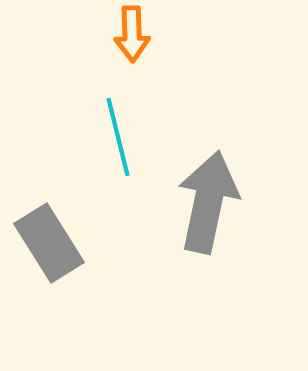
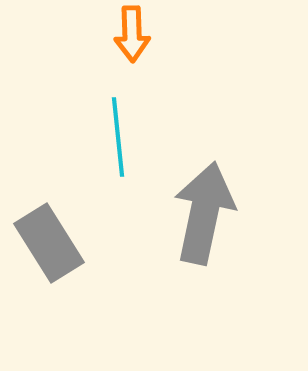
cyan line: rotated 8 degrees clockwise
gray arrow: moved 4 px left, 11 px down
